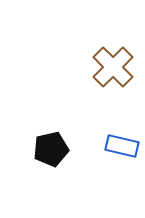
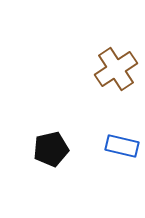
brown cross: moved 3 px right, 2 px down; rotated 12 degrees clockwise
